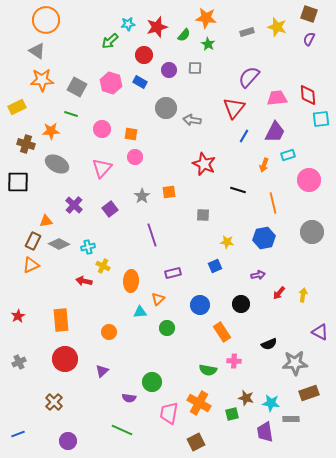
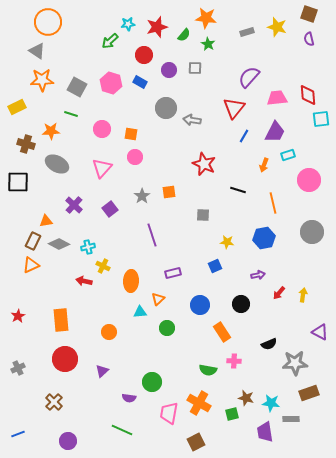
orange circle at (46, 20): moved 2 px right, 2 px down
purple semicircle at (309, 39): rotated 40 degrees counterclockwise
gray cross at (19, 362): moved 1 px left, 6 px down
